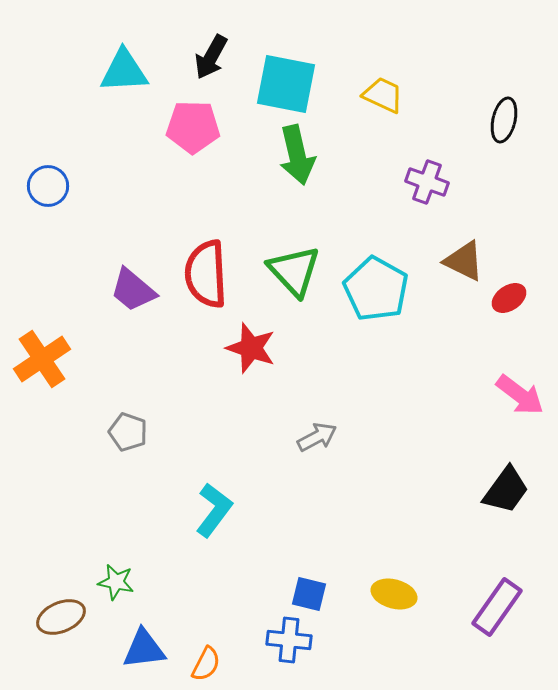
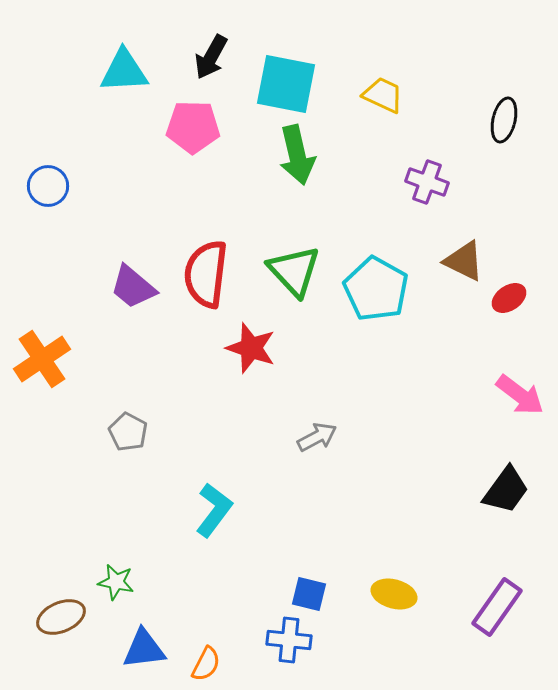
red semicircle: rotated 10 degrees clockwise
purple trapezoid: moved 3 px up
gray pentagon: rotated 9 degrees clockwise
